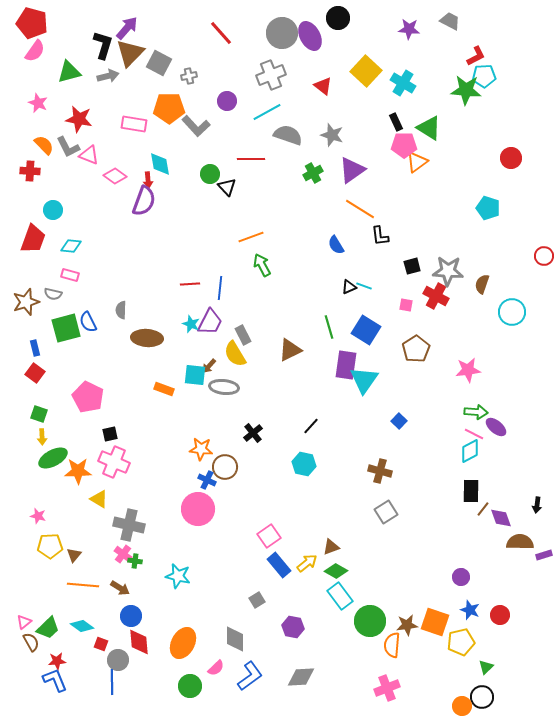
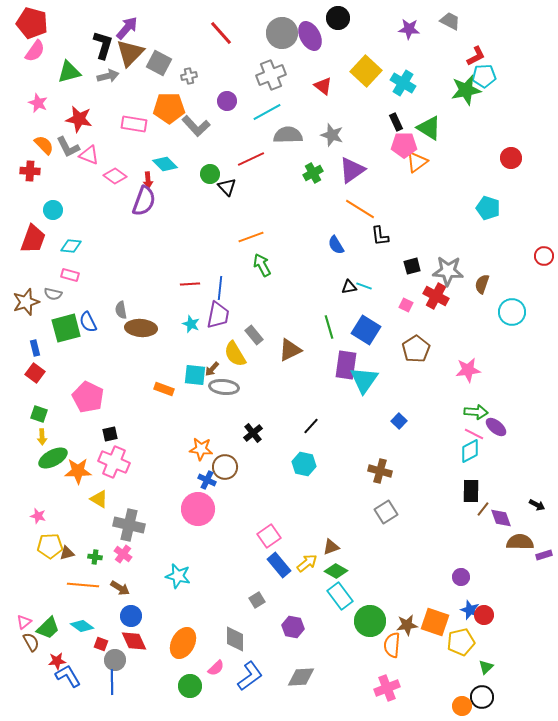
green star at (466, 90): rotated 16 degrees counterclockwise
gray semicircle at (288, 135): rotated 20 degrees counterclockwise
red line at (251, 159): rotated 24 degrees counterclockwise
cyan diamond at (160, 164): moved 5 px right; rotated 35 degrees counterclockwise
black triangle at (349, 287): rotated 14 degrees clockwise
pink square at (406, 305): rotated 16 degrees clockwise
gray semicircle at (121, 310): rotated 12 degrees counterclockwise
purple trapezoid at (210, 322): moved 8 px right, 7 px up; rotated 16 degrees counterclockwise
gray rectangle at (243, 335): moved 11 px right; rotated 12 degrees counterclockwise
brown ellipse at (147, 338): moved 6 px left, 10 px up
brown arrow at (209, 366): moved 3 px right, 3 px down
black arrow at (537, 505): rotated 70 degrees counterclockwise
brown triangle at (74, 555): moved 7 px left, 2 px up; rotated 35 degrees clockwise
green cross at (135, 561): moved 40 px left, 4 px up
red circle at (500, 615): moved 16 px left
red diamond at (139, 642): moved 5 px left, 1 px up; rotated 20 degrees counterclockwise
gray circle at (118, 660): moved 3 px left
blue L-shape at (55, 680): moved 13 px right, 4 px up; rotated 8 degrees counterclockwise
